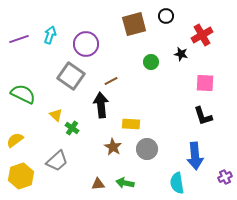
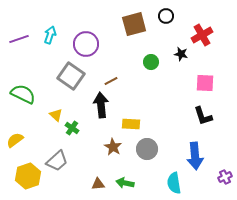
yellow hexagon: moved 7 px right
cyan semicircle: moved 3 px left
